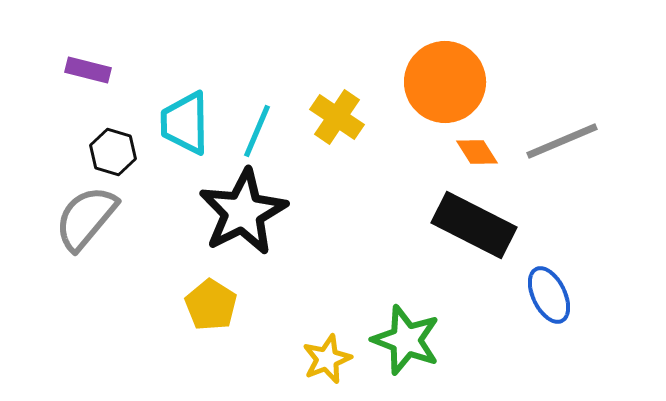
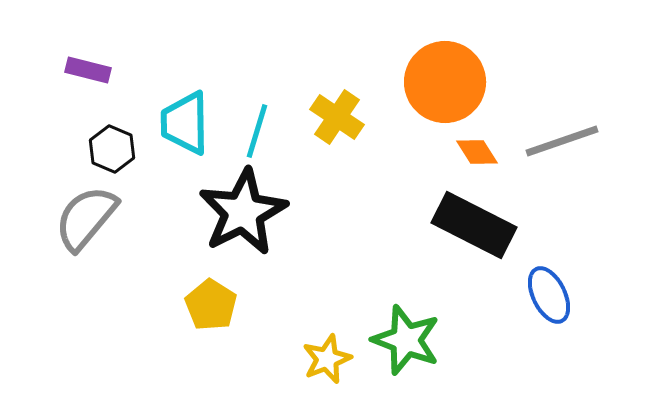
cyan line: rotated 6 degrees counterclockwise
gray line: rotated 4 degrees clockwise
black hexagon: moved 1 px left, 3 px up; rotated 6 degrees clockwise
